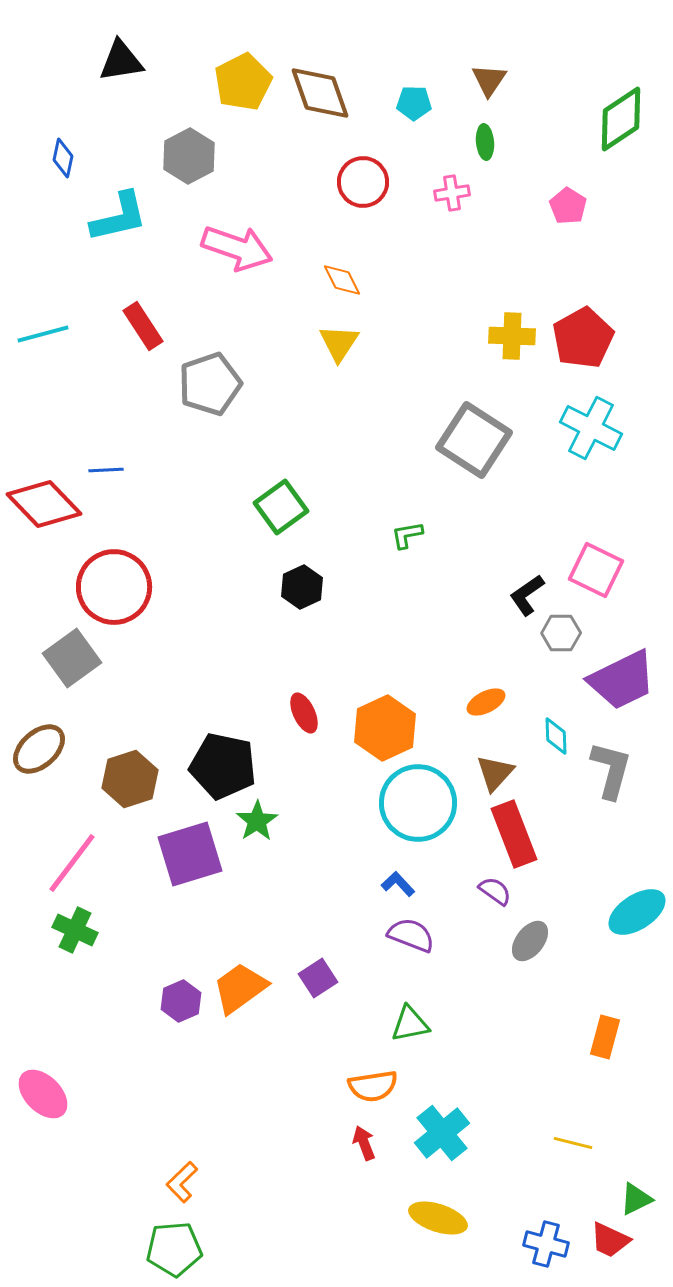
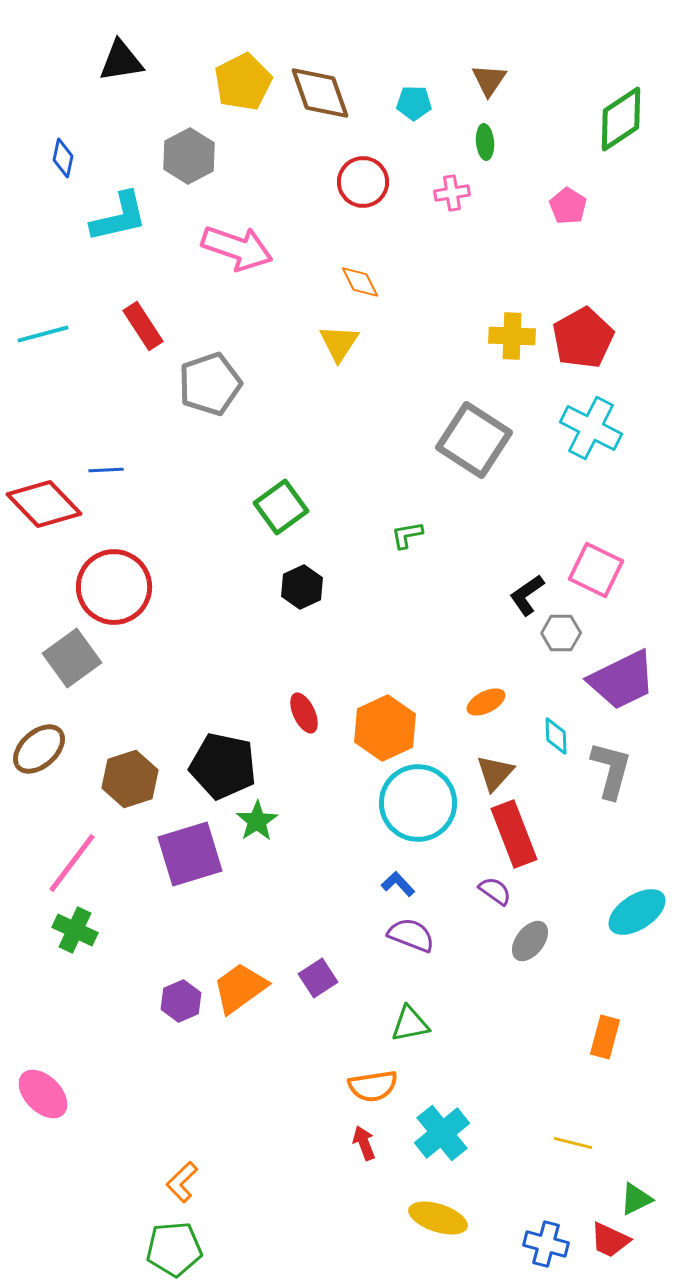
orange diamond at (342, 280): moved 18 px right, 2 px down
